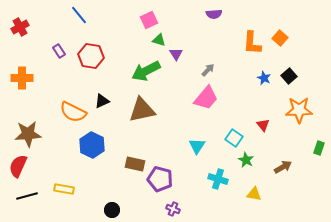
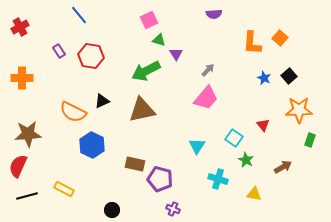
green rectangle: moved 9 px left, 8 px up
yellow rectangle: rotated 18 degrees clockwise
